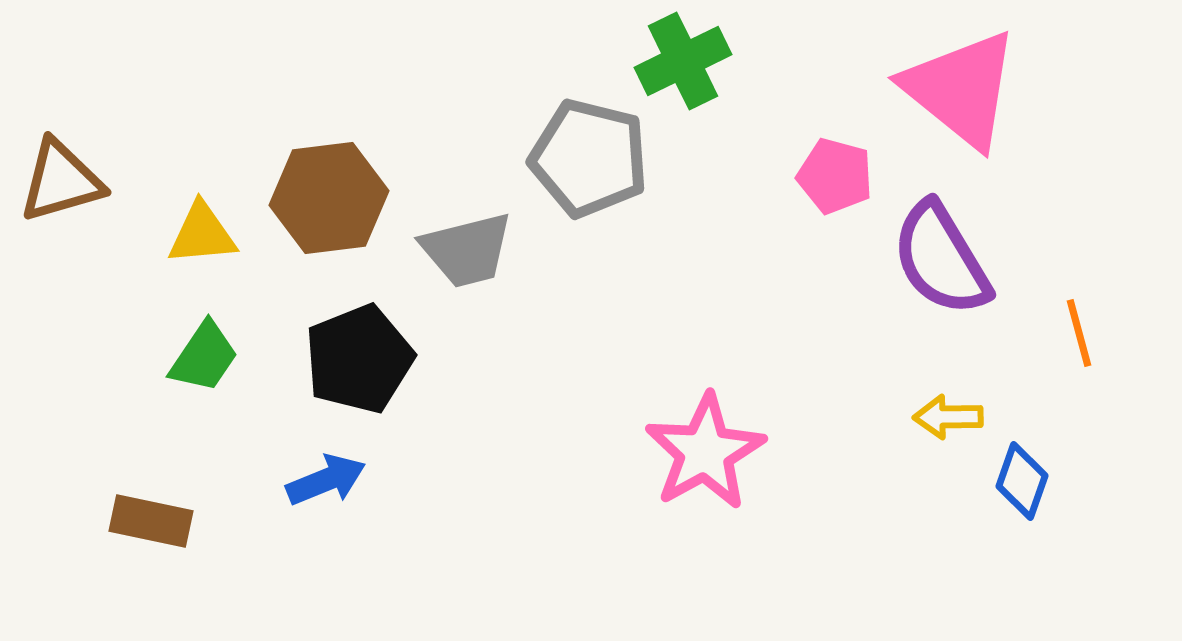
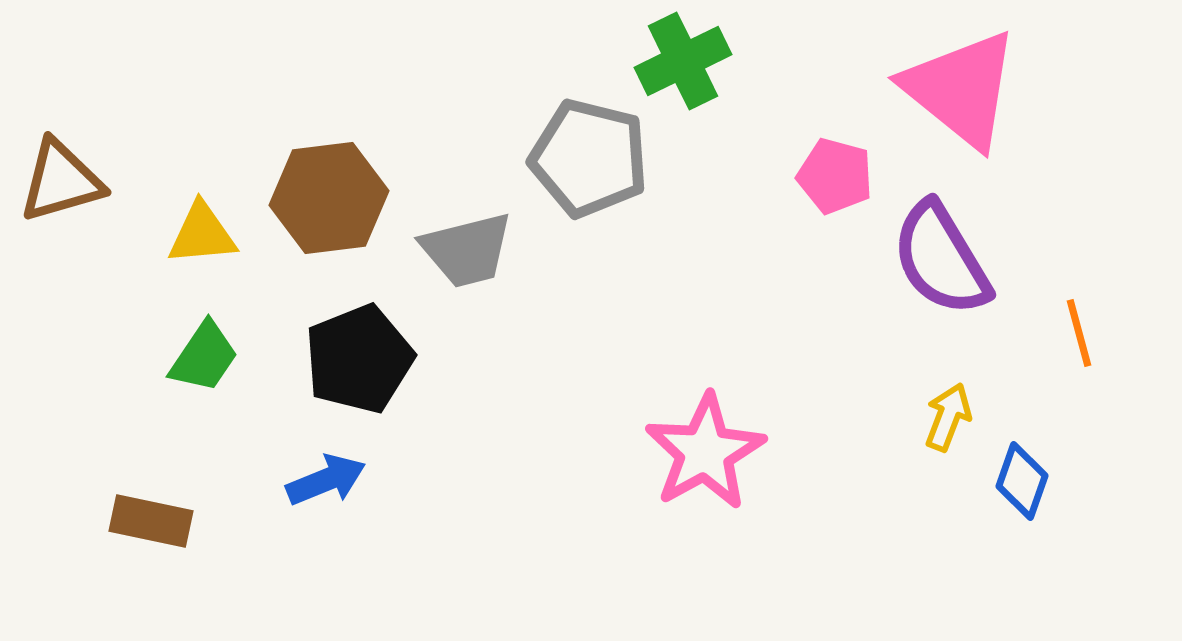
yellow arrow: rotated 112 degrees clockwise
